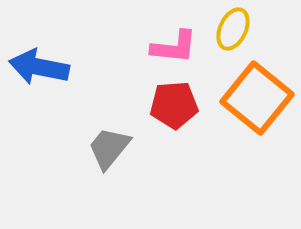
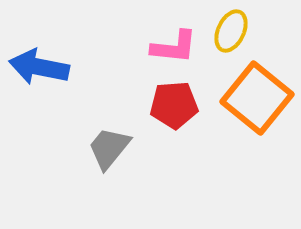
yellow ellipse: moved 2 px left, 2 px down
